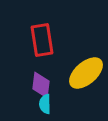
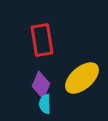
yellow ellipse: moved 4 px left, 5 px down
purple diamond: rotated 16 degrees clockwise
